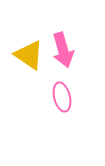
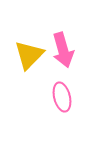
yellow triangle: rotated 40 degrees clockwise
